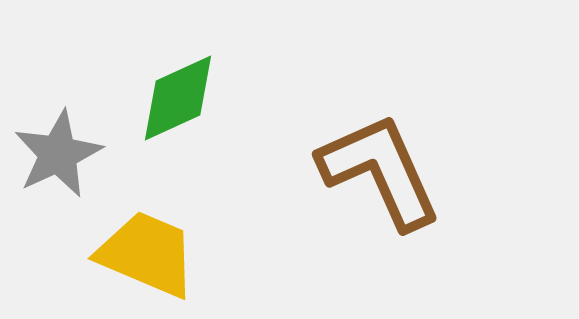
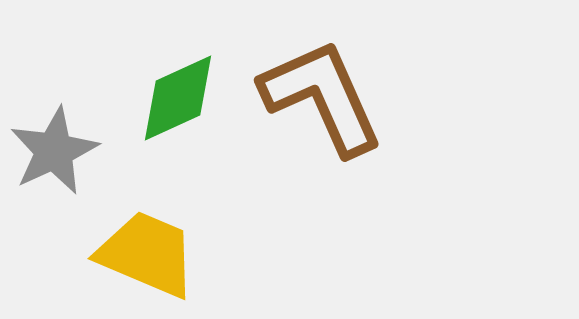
gray star: moved 4 px left, 3 px up
brown L-shape: moved 58 px left, 74 px up
